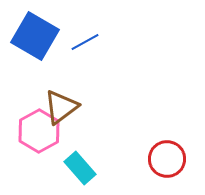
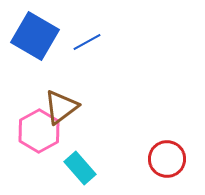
blue line: moved 2 px right
